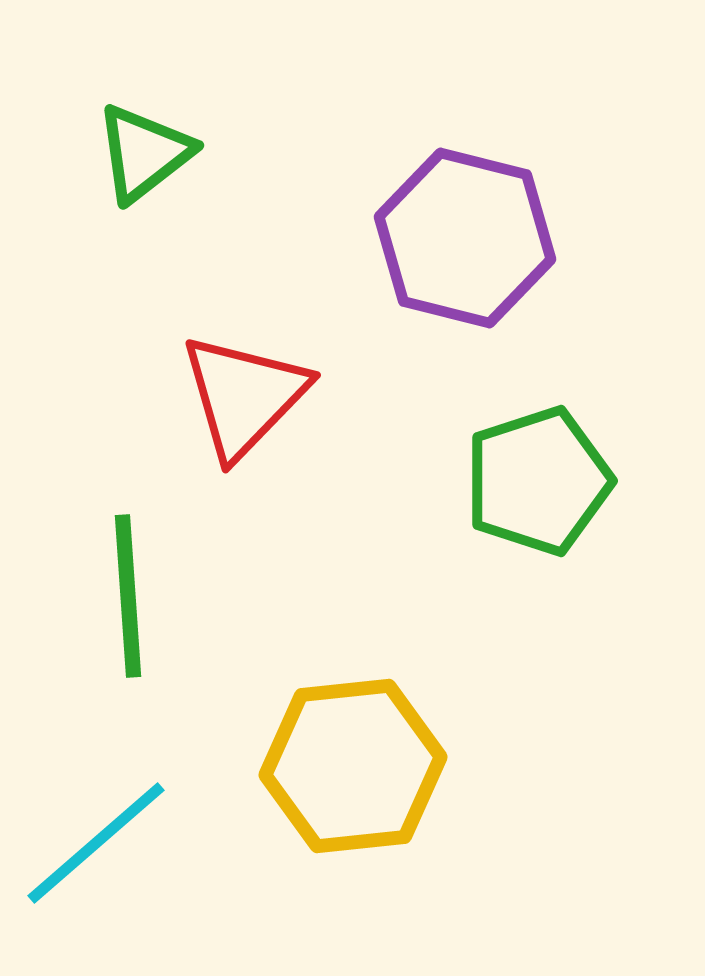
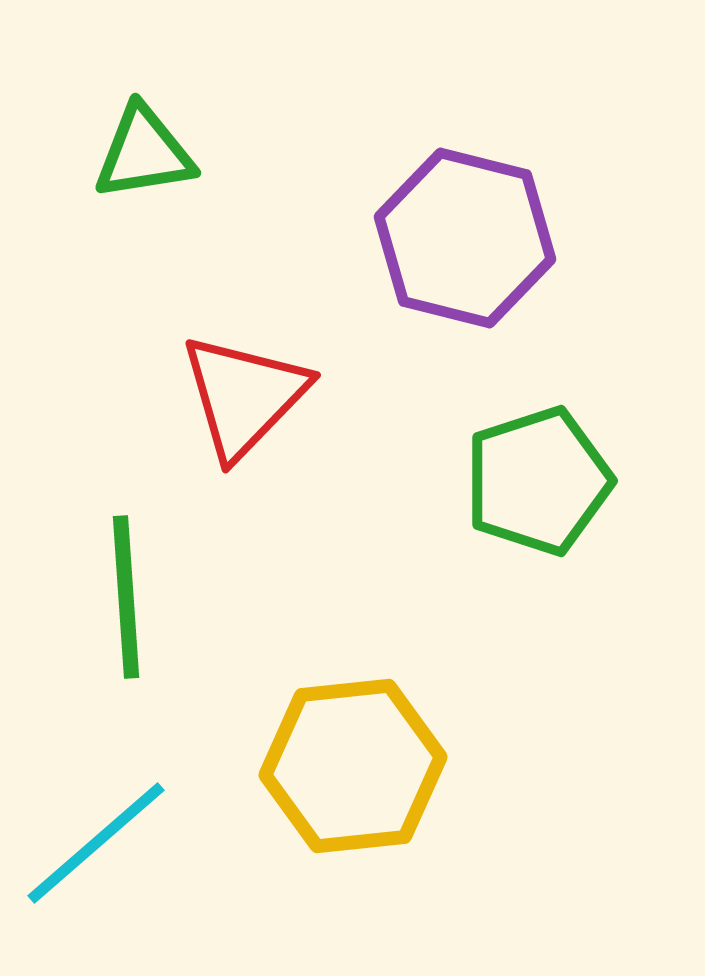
green triangle: rotated 29 degrees clockwise
green line: moved 2 px left, 1 px down
